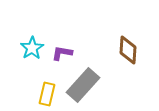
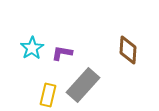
yellow rectangle: moved 1 px right, 1 px down
